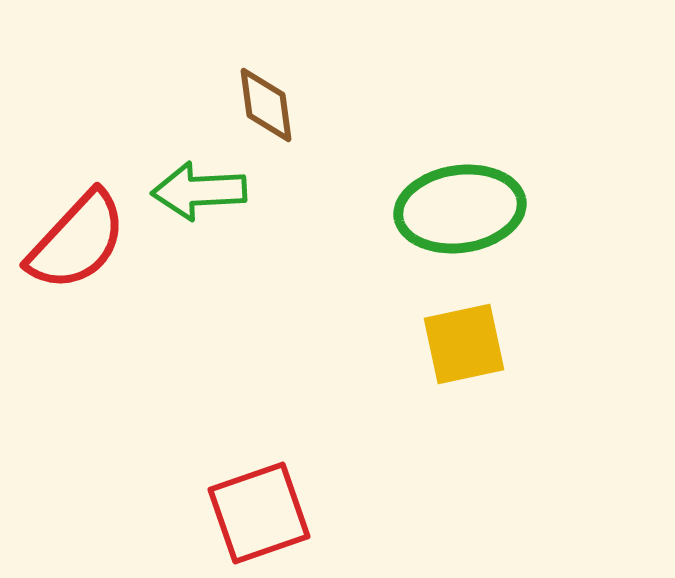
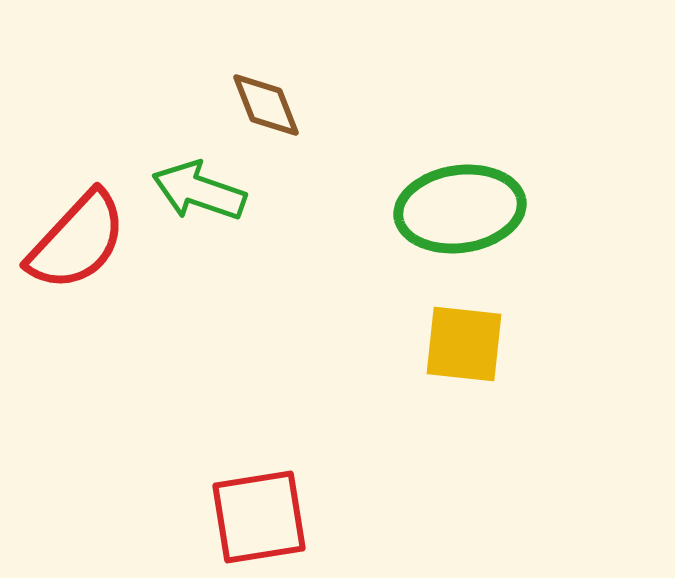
brown diamond: rotated 14 degrees counterclockwise
green arrow: rotated 22 degrees clockwise
yellow square: rotated 18 degrees clockwise
red square: moved 4 px down; rotated 10 degrees clockwise
